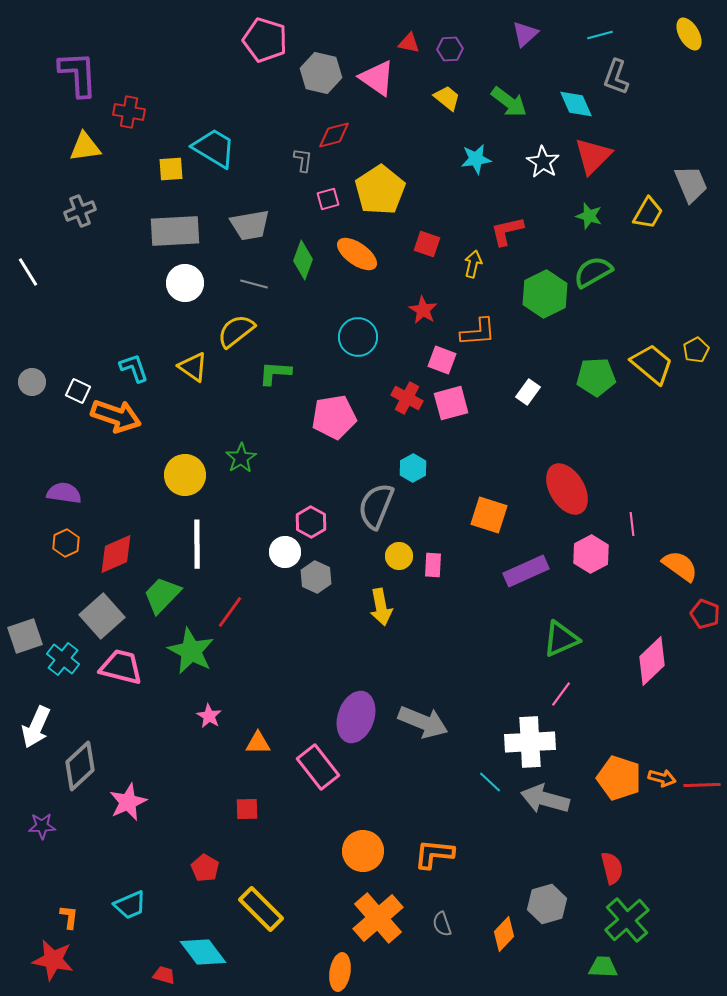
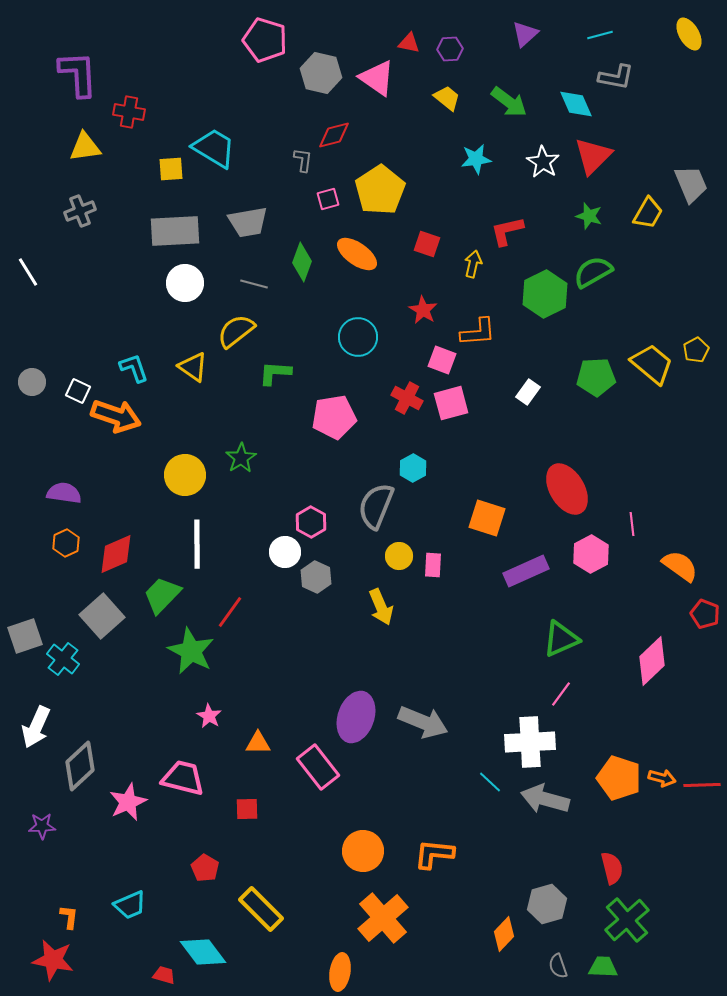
gray L-shape at (616, 77): rotated 99 degrees counterclockwise
gray trapezoid at (250, 225): moved 2 px left, 3 px up
green diamond at (303, 260): moved 1 px left, 2 px down
orange square at (489, 515): moved 2 px left, 3 px down
yellow arrow at (381, 607): rotated 12 degrees counterclockwise
pink trapezoid at (121, 667): moved 62 px right, 111 px down
orange cross at (378, 918): moved 5 px right
gray semicircle at (442, 924): moved 116 px right, 42 px down
